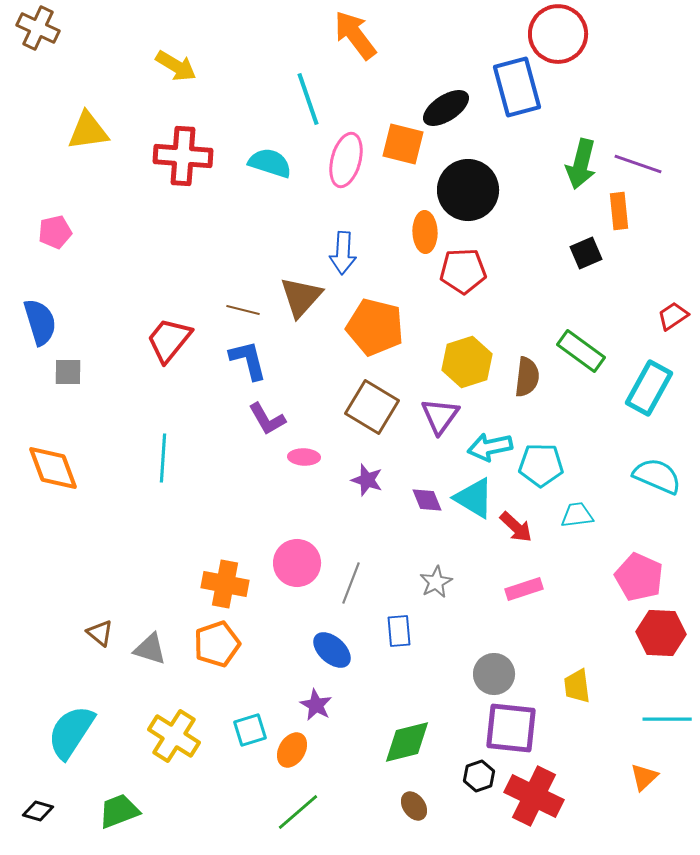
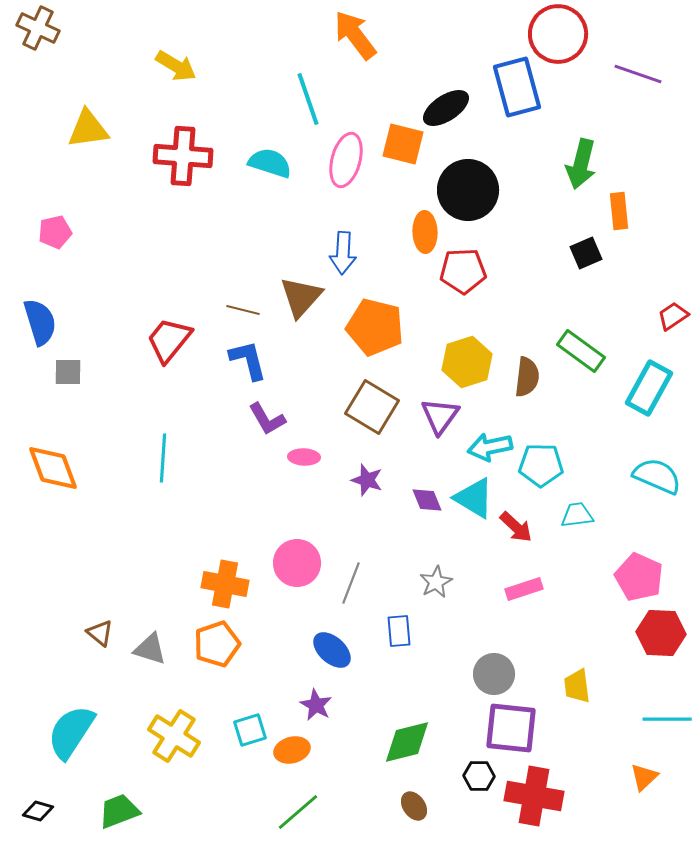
yellow triangle at (88, 131): moved 2 px up
purple line at (638, 164): moved 90 px up
orange ellipse at (292, 750): rotated 44 degrees clockwise
black hexagon at (479, 776): rotated 20 degrees clockwise
red cross at (534, 796): rotated 16 degrees counterclockwise
